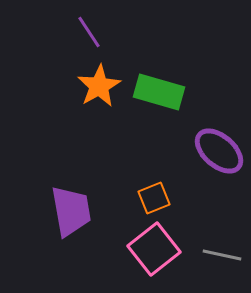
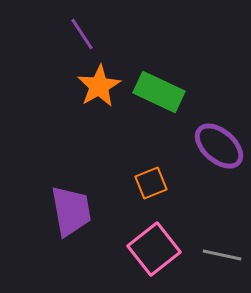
purple line: moved 7 px left, 2 px down
green rectangle: rotated 9 degrees clockwise
purple ellipse: moved 5 px up
orange square: moved 3 px left, 15 px up
